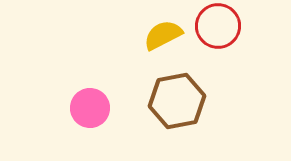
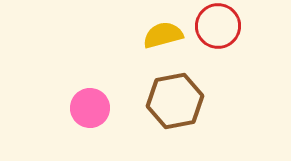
yellow semicircle: rotated 12 degrees clockwise
brown hexagon: moved 2 px left
